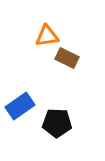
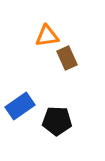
brown rectangle: rotated 40 degrees clockwise
black pentagon: moved 2 px up
